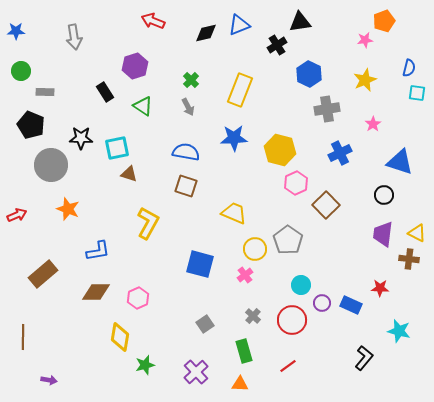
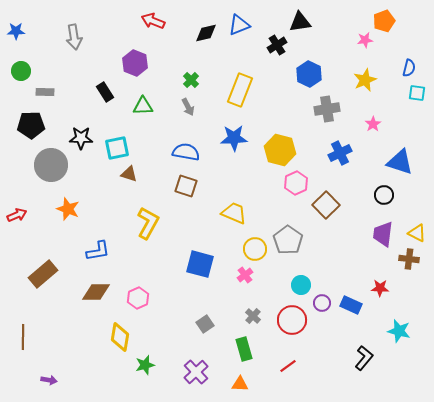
purple hexagon at (135, 66): moved 3 px up; rotated 20 degrees counterclockwise
green triangle at (143, 106): rotated 35 degrees counterclockwise
black pentagon at (31, 125): rotated 24 degrees counterclockwise
green rectangle at (244, 351): moved 2 px up
